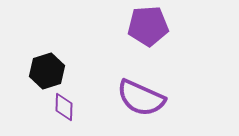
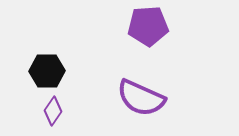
black hexagon: rotated 16 degrees clockwise
purple diamond: moved 11 px left, 4 px down; rotated 32 degrees clockwise
